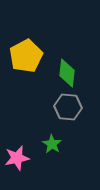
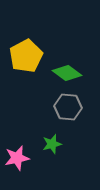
green diamond: rotated 60 degrees counterclockwise
green star: rotated 24 degrees clockwise
